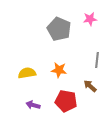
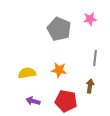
gray line: moved 2 px left, 2 px up
brown arrow: rotated 56 degrees clockwise
purple arrow: moved 4 px up
